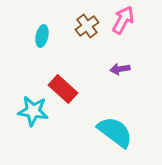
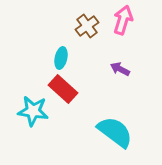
pink arrow: rotated 12 degrees counterclockwise
cyan ellipse: moved 19 px right, 22 px down
purple arrow: rotated 36 degrees clockwise
